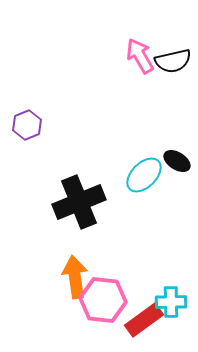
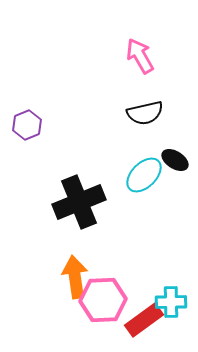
black semicircle: moved 28 px left, 52 px down
black ellipse: moved 2 px left, 1 px up
pink hexagon: rotated 9 degrees counterclockwise
